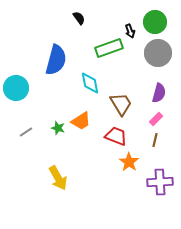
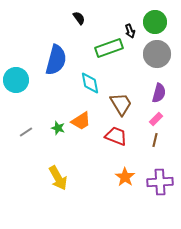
gray circle: moved 1 px left, 1 px down
cyan circle: moved 8 px up
orange star: moved 4 px left, 15 px down
